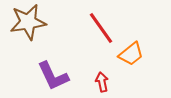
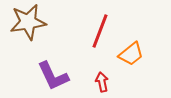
red line: moved 1 px left, 3 px down; rotated 56 degrees clockwise
